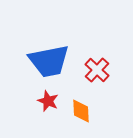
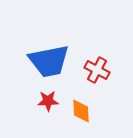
red cross: rotated 15 degrees counterclockwise
red star: rotated 25 degrees counterclockwise
